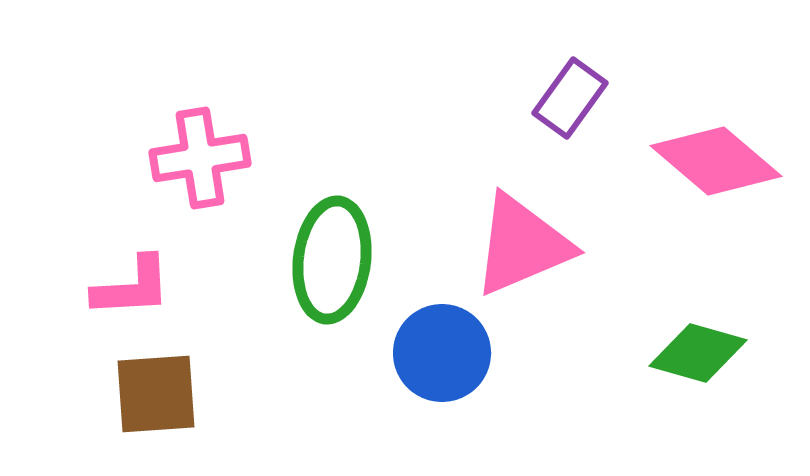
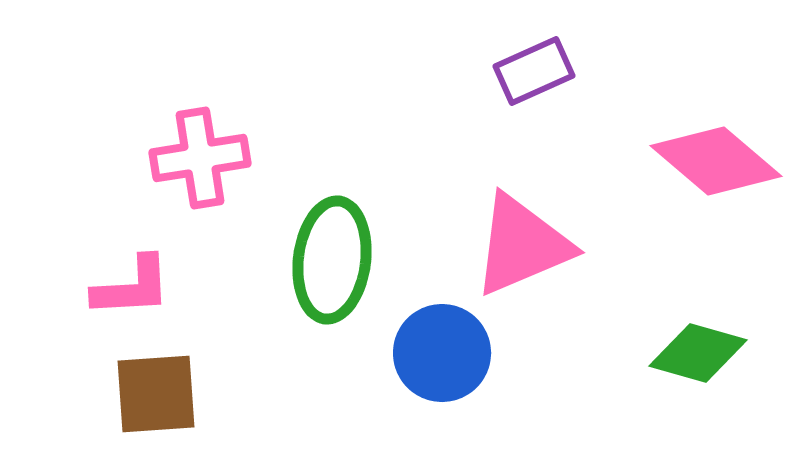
purple rectangle: moved 36 px left, 27 px up; rotated 30 degrees clockwise
